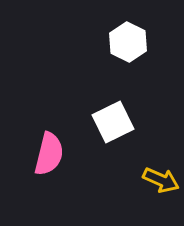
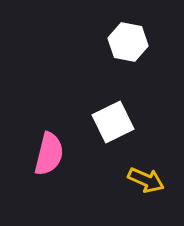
white hexagon: rotated 15 degrees counterclockwise
yellow arrow: moved 15 px left
